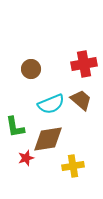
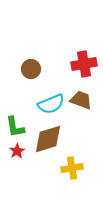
brown trapezoid: rotated 20 degrees counterclockwise
brown diamond: rotated 8 degrees counterclockwise
red star: moved 9 px left, 7 px up; rotated 14 degrees counterclockwise
yellow cross: moved 1 px left, 2 px down
